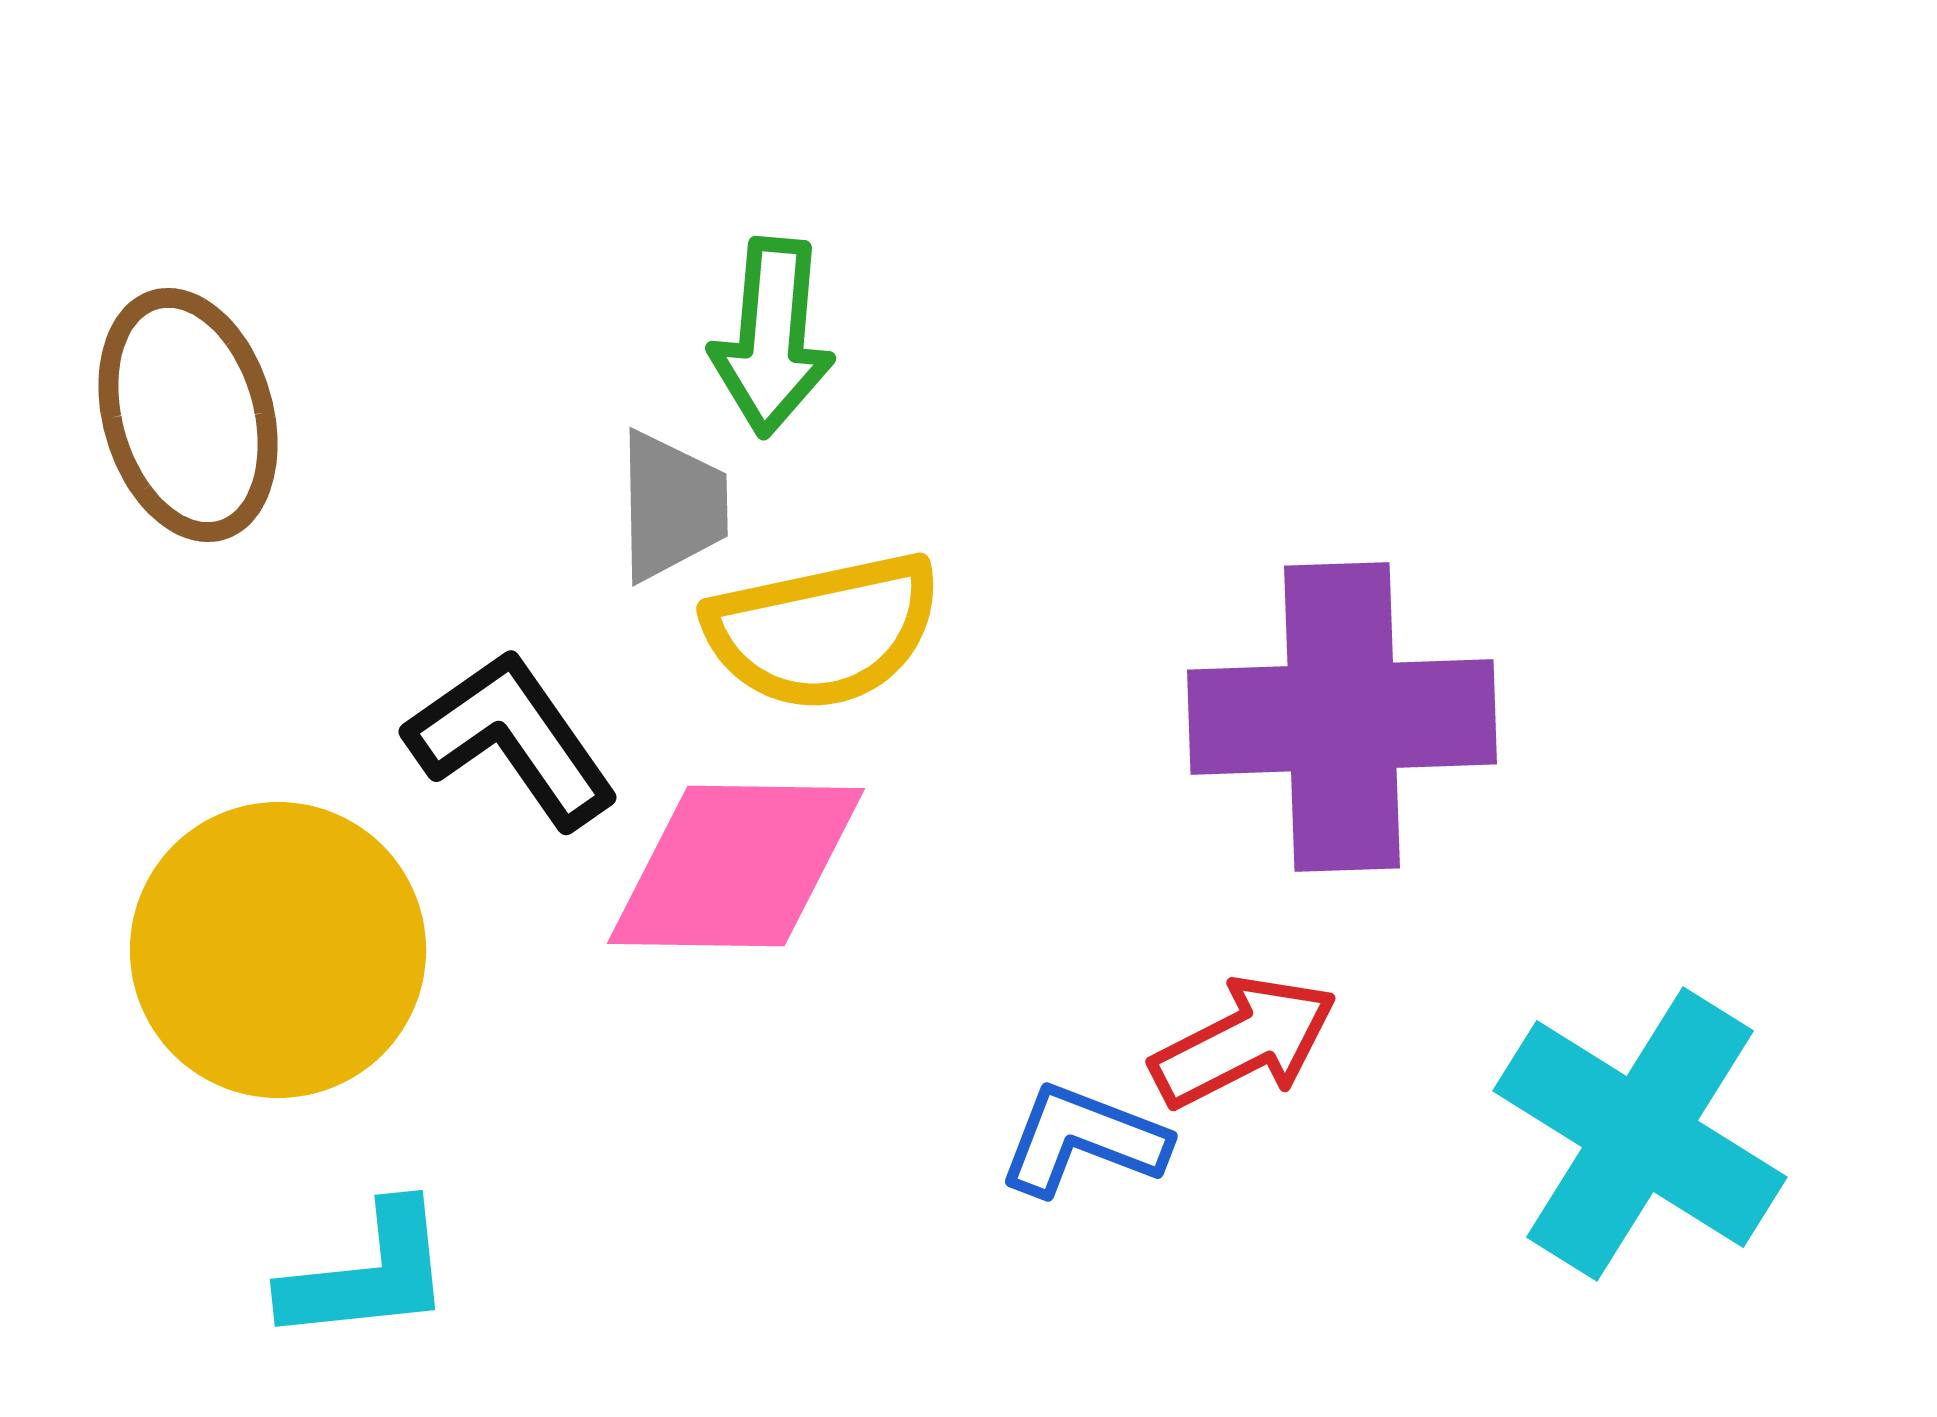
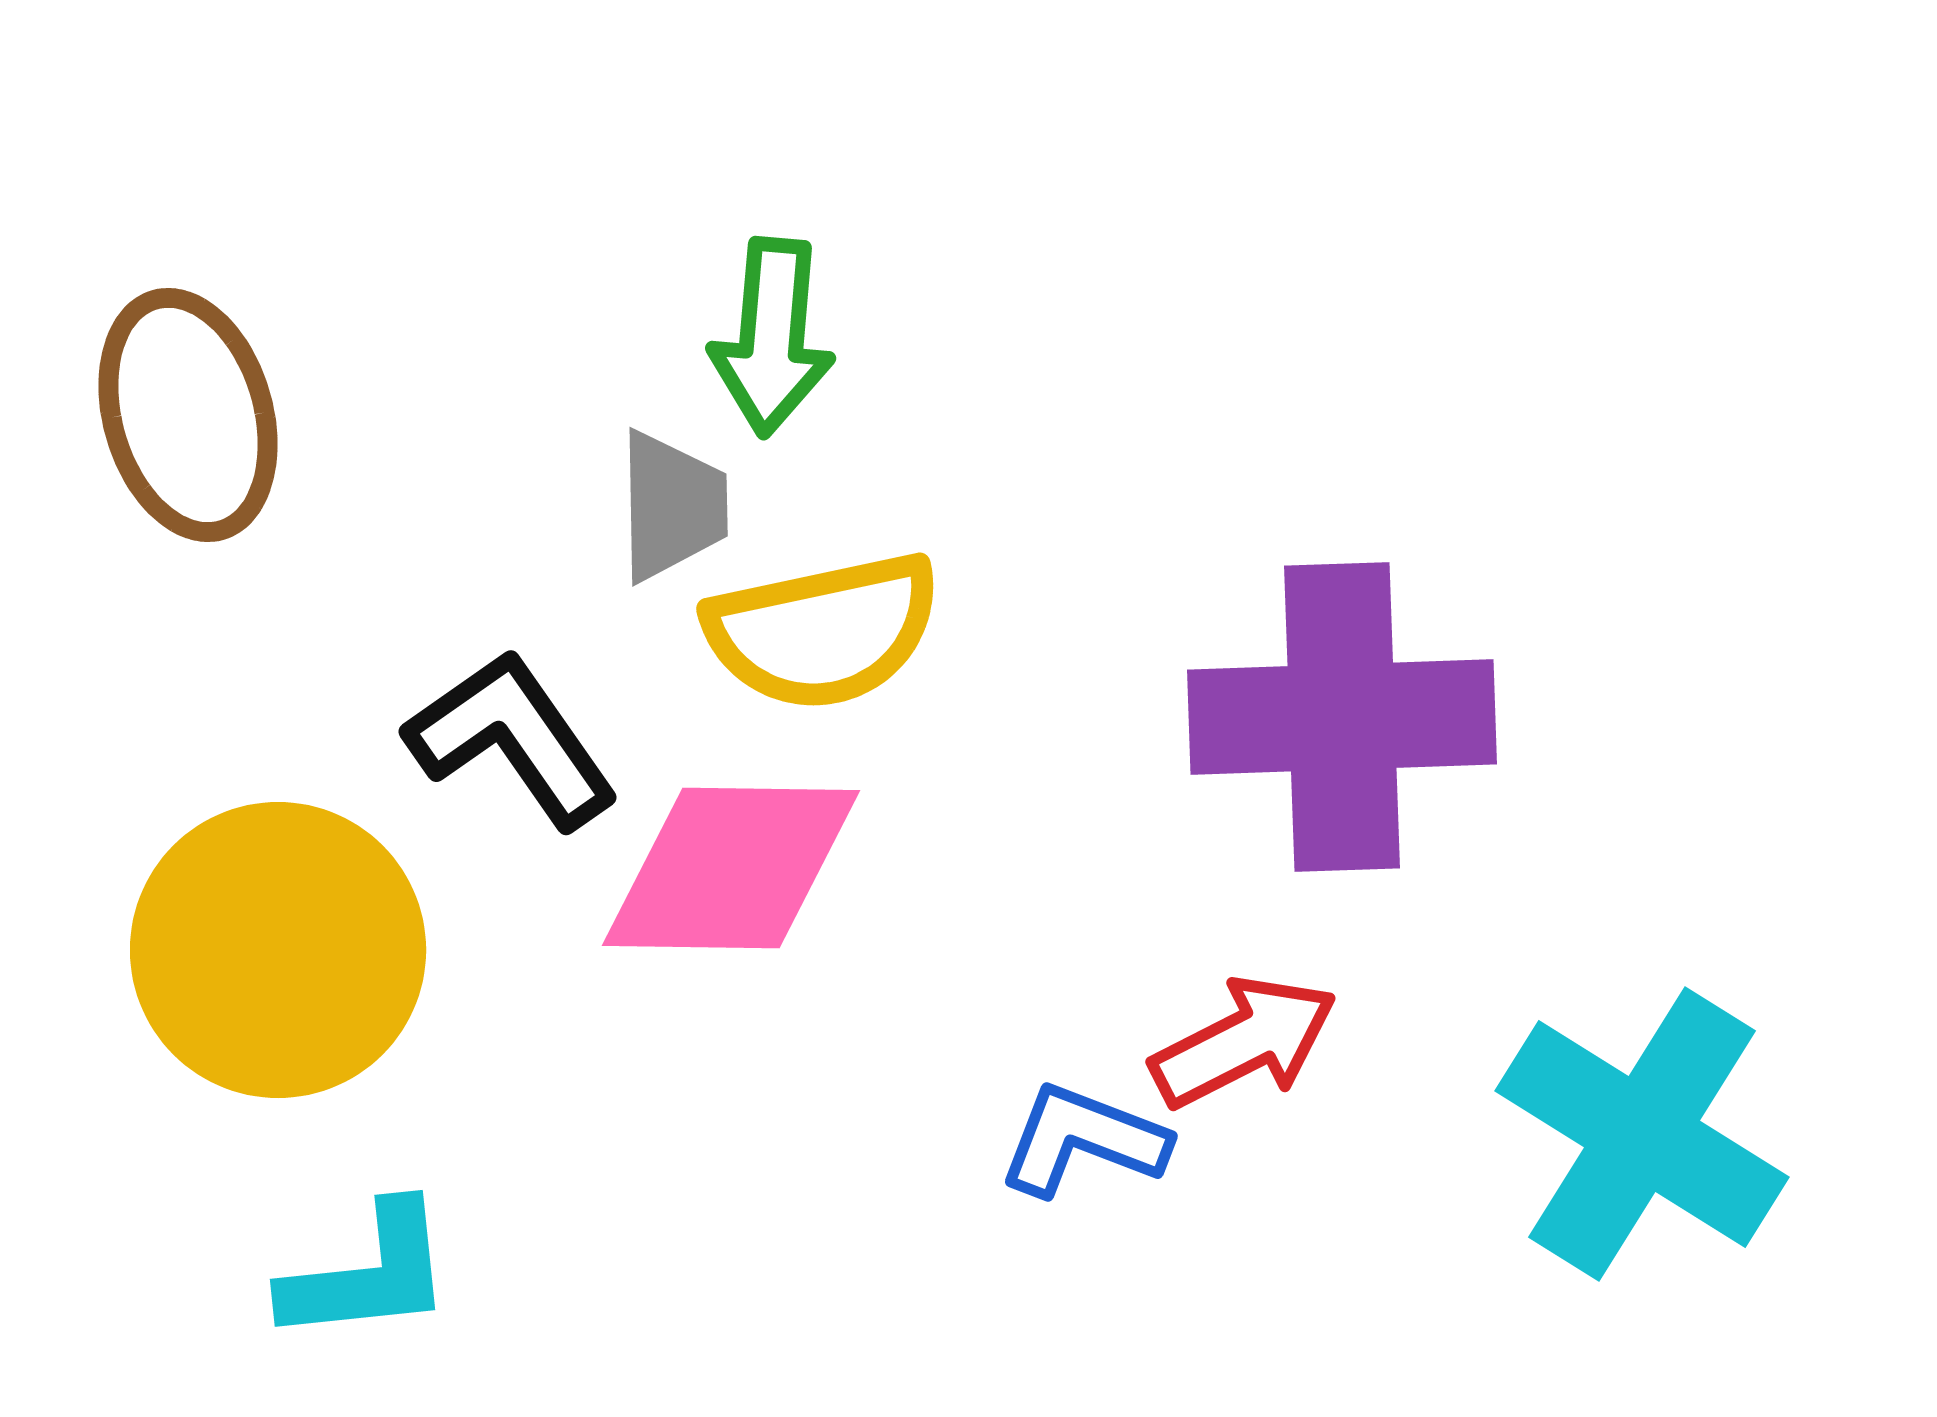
pink diamond: moved 5 px left, 2 px down
cyan cross: moved 2 px right
